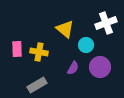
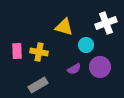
yellow triangle: moved 1 px left, 2 px up; rotated 24 degrees counterclockwise
pink rectangle: moved 2 px down
purple semicircle: moved 1 px right, 1 px down; rotated 32 degrees clockwise
gray rectangle: moved 1 px right
